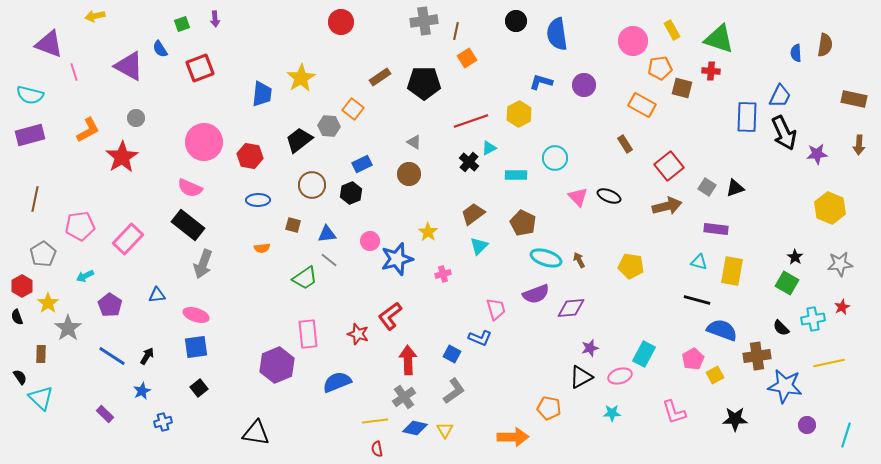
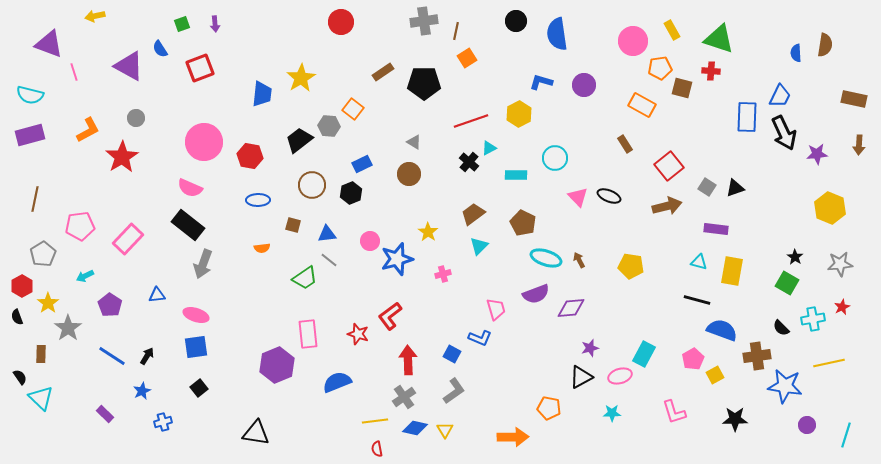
purple arrow at (215, 19): moved 5 px down
brown rectangle at (380, 77): moved 3 px right, 5 px up
